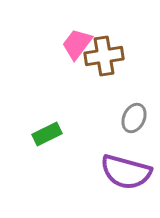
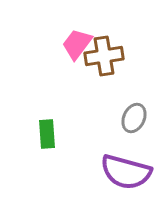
green rectangle: rotated 68 degrees counterclockwise
